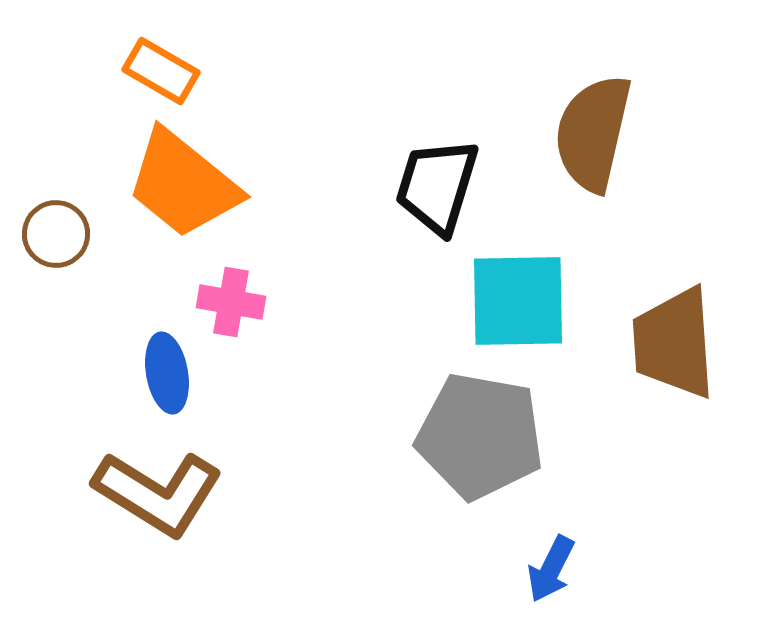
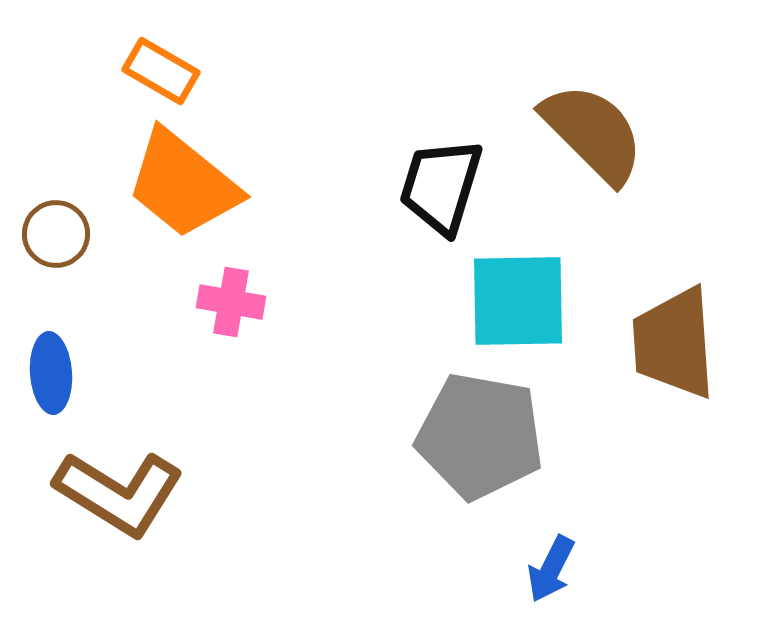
brown semicircle: rotated 122 degrees clockwise
black trapezoid: moved 4 px right
blue ellipse: moved 116 px left; rotated 6 degrees clockwise
brown L-shape: moved 39 px left
